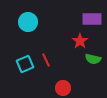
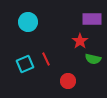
red line: moved 1 px up
red circle: moved 5 px right, 7 px up
